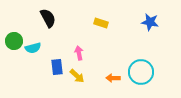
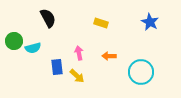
blue star: rotated 18 degrees clockwise
orange arrow: moved 4 px left, 22 px up
